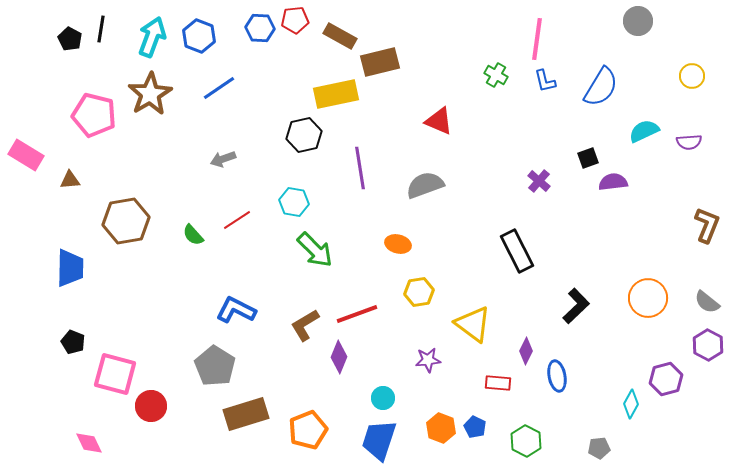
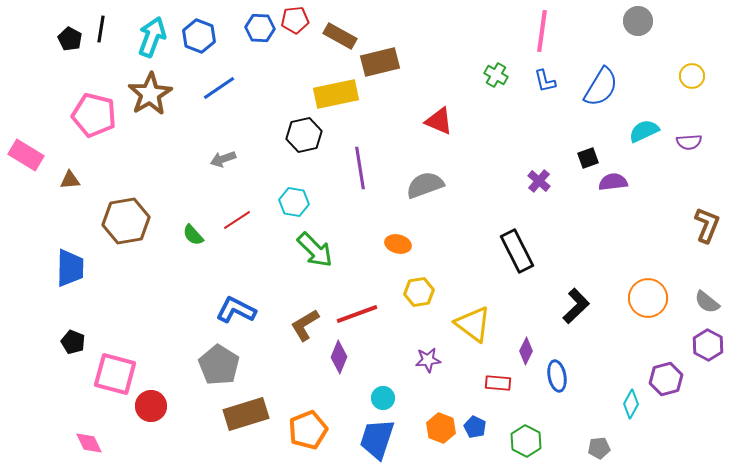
pink line at (537, 39): moved 5 px right, 8 px up
gray pentagon at (215, 366): moved 4 px right, 1 px up
blue trapezoid at (379, 440): moved 2 px left, 1 px up
